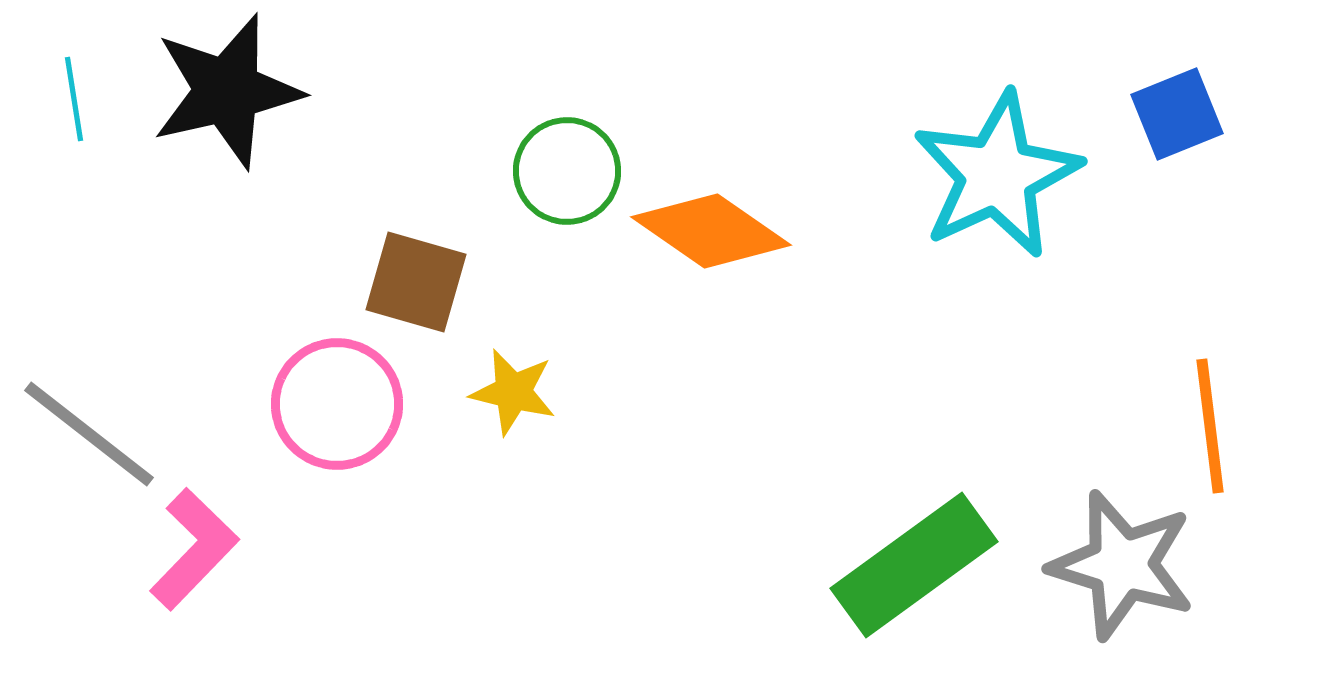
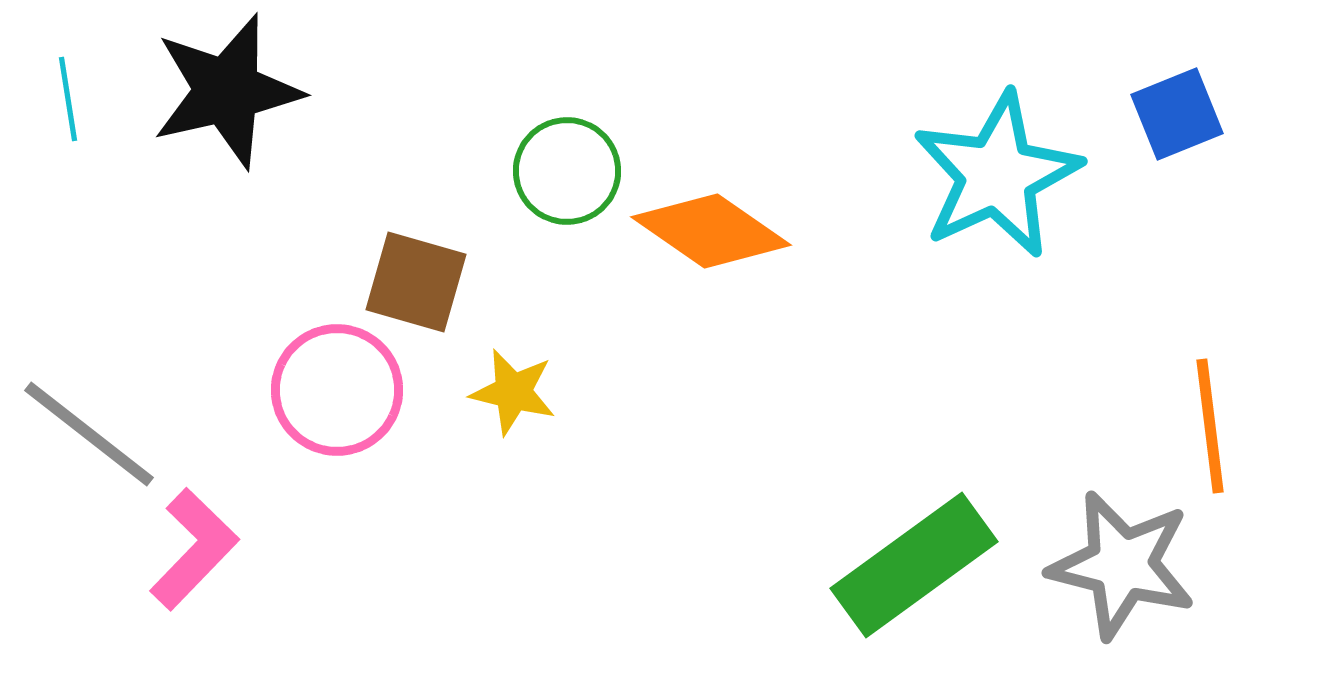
cyan line: moved 6 px left
pink circle: moved 14 px up
gray star: rotated 3 degrees counterclockwise
